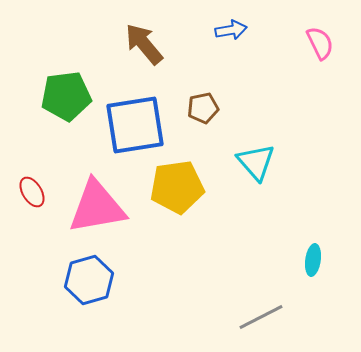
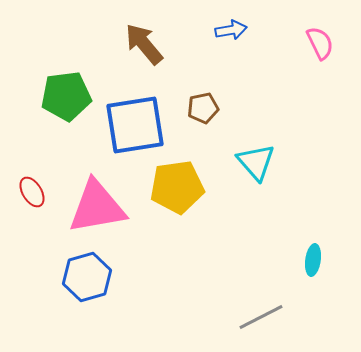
blue hexagon: moved 2 px left, 3 px up
